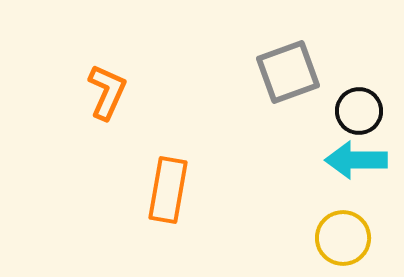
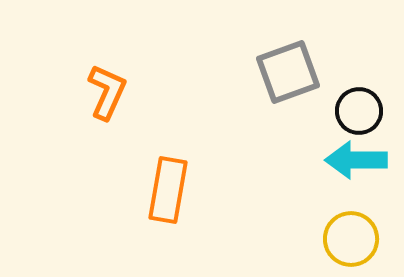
yellow circle: moved 8 px right, 1 px down
